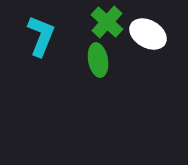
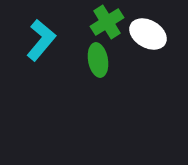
green cross: rotated 16 degrees clockwise
cyan L-shape: moved 4 px down; rotated 18 degrees clockwise
